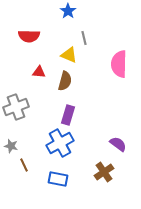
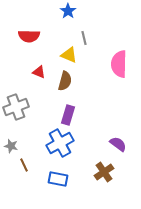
red triangle: rotated 16 degrees clockwise
